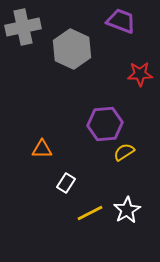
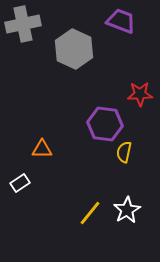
gray cross: moved 3 px up
gray hexagon: moved 2 px right
red star: moved 20 px down
purple hexagon: rotated 12 degrees clockwise
yellow semicircle: rotated 45 degrees counterclockwise
white rectangle: moved 46 px left; rotated 24 degrees clockwise
yellow line: rotated 24 degrees counterclockwise
